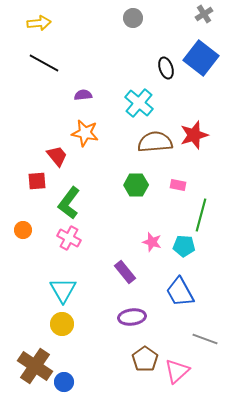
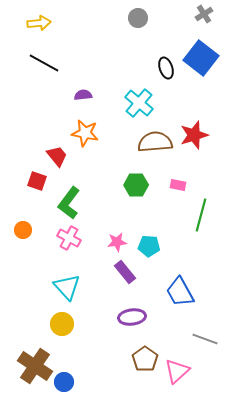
gray circle: moved 5 px right
red square: rotated 24 degrees clockwise
pink star: moved 35 px left; rotated 24 degrees counterclockwise
cyan pentagon: moved 35 px left
cyan triangle: moved 4 px right, 3 px up; rotated 12 degrees counterclockwise
